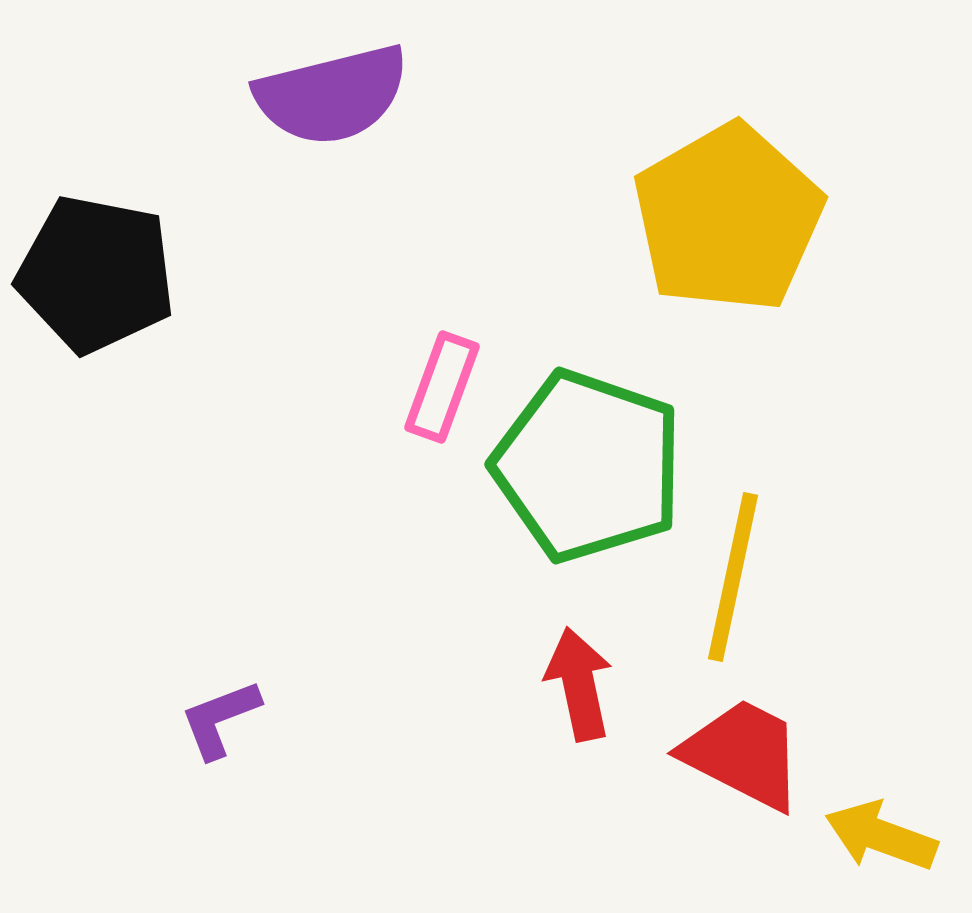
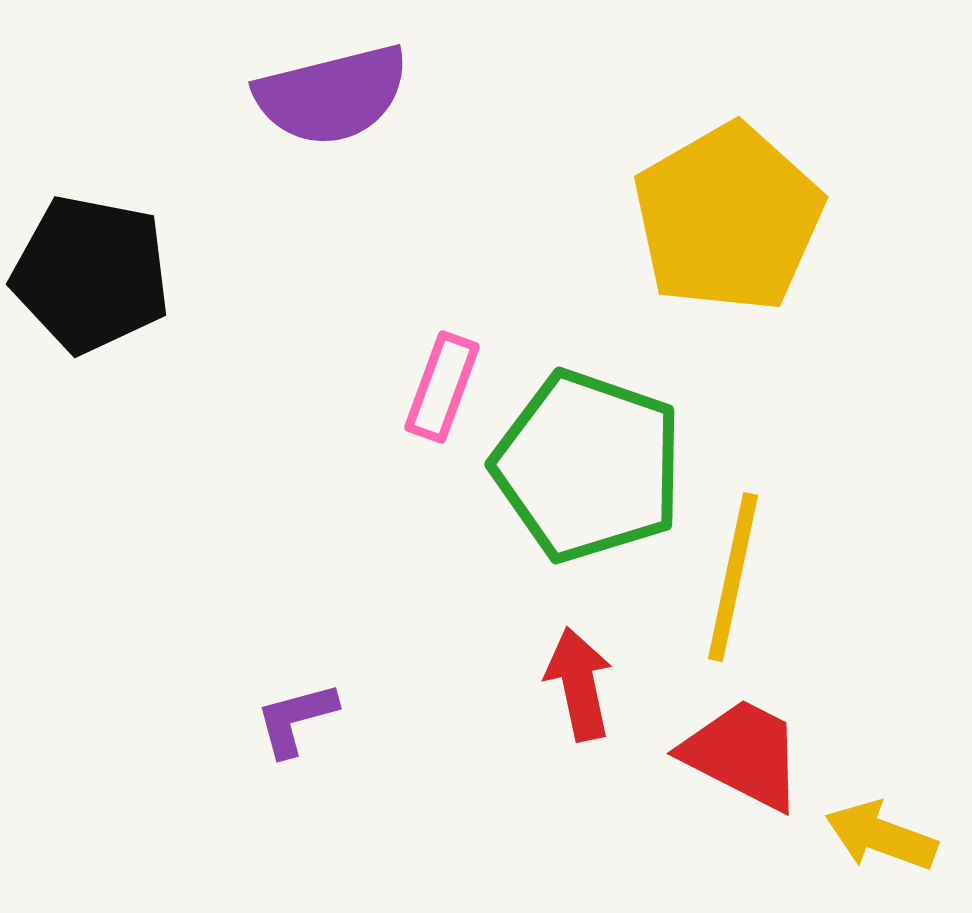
black pentagon: moved 5 px left
purple L-shape: moved 76 px right; rotated 6 degrees clockwise
